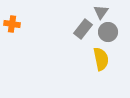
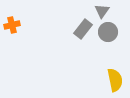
gray triangle: moved 1 px right, 1 px up
orange cross: moved 1 px down; rotated 21 degrees counterclockwise
yellow semicircle: moved 14 px right, 21 px down
